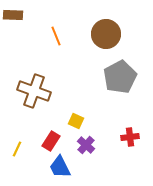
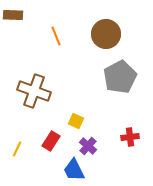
purple cross: moved 2 px right, 1 px down
blue trapezoid: moved 14 px right, 3 px down
